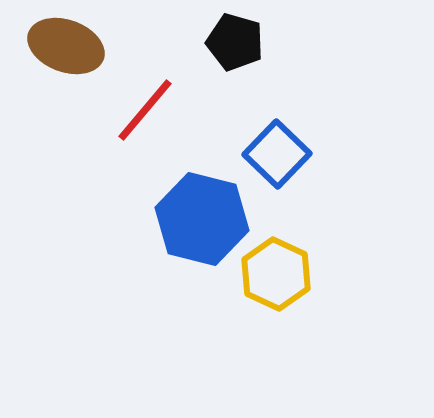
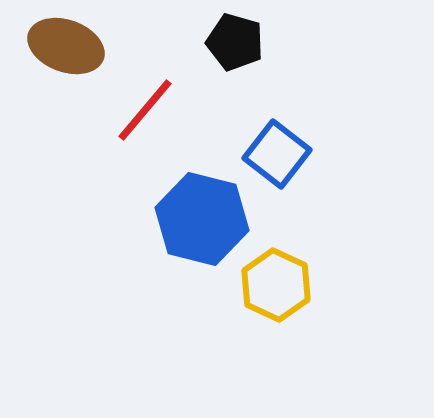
blue square: rotated 6 degrees counterclockwise
yellow hexagon: moved 11 px down
